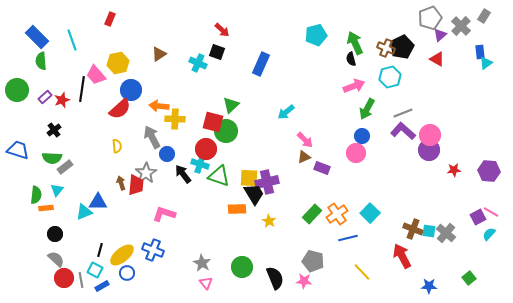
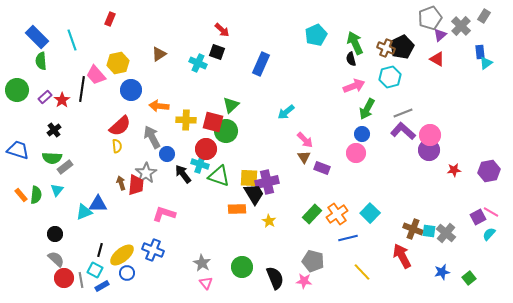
cyan pentagon at (316, 35): rotated 10 degrees counterclockwise
red star at (62, 100): rotated 14 degrees counterclockwise
red semicircle at (120, 109): moved 17 px down
yellow cross at (175, 119): moved 11 px right, 1 px down
blue circle at (362, 136): moved 2 px up
brown triangle at (304, 157): rotated 40 degrees counterclockwise
purple hexagon at (489, 171): rotated 15 degrees counterclockwise
blue triangle at (98, 202): moved 2 px down
orange rectangle at (46, 208): moved 25 px left, 13 px up; rotated 56 degrees clockwise
blue star at (429, 286): moved 13 px right, 14 px up; rotated 14 degrees counterclockwise
